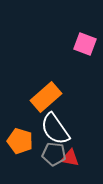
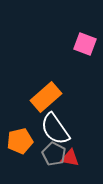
orange pentagon: rotated 30 degrees counterclockwise
gray pentagon: rotated 20 degrees clockwise
